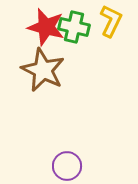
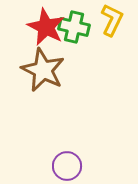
yellow L-shape: moved 1 px right, 1 px up
red star: rotated 12 degrees clockwise
